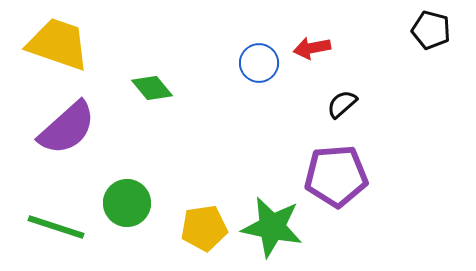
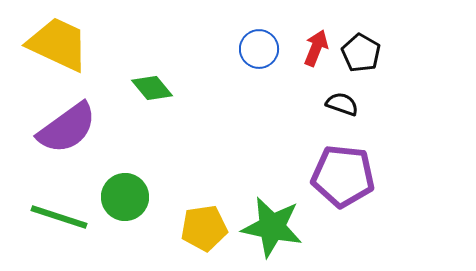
black pentagon: moved 70 px left, 23 px down; rotated 15 degrees clockwise
yellow trapezoid: rotated 6 degrees clockwise
red arrow: moved 4 px right; rotated 123 degrees clockwise
blue circle: moved 14 px up
black semicircle: rotated 60 degrees clockwise
purple semicircle: rotated 6 degrees clockwise
purple pentagon: moved 7 px right; rotated 10 degrees clockwise
green circle: moved 2 px left, 6 px up
green line: moved 3 px right, 10 px up
